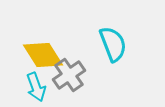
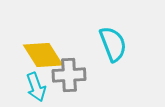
gray cross: rotated 32 degrees clockwise
